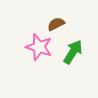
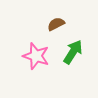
pink star: moved 3 px left, 9 px down
